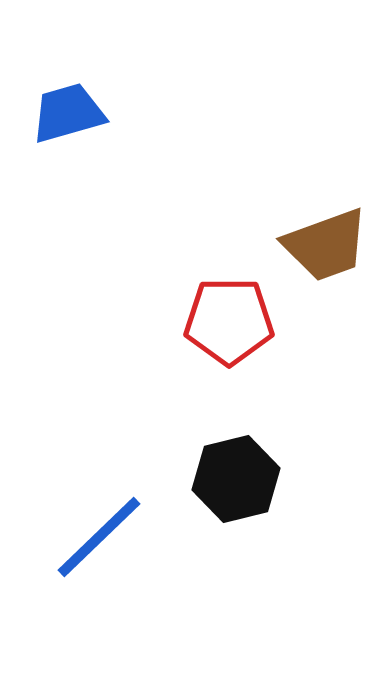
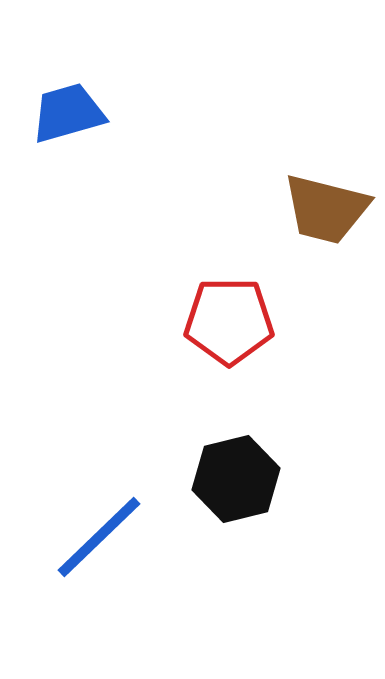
brown trapezoid: moved 36 px up; rotated 34 degrees clockwise
